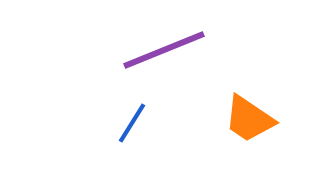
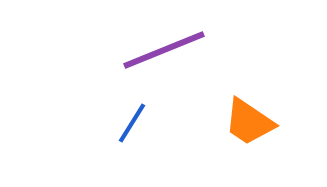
orange trapezoid: moved 3 px down
